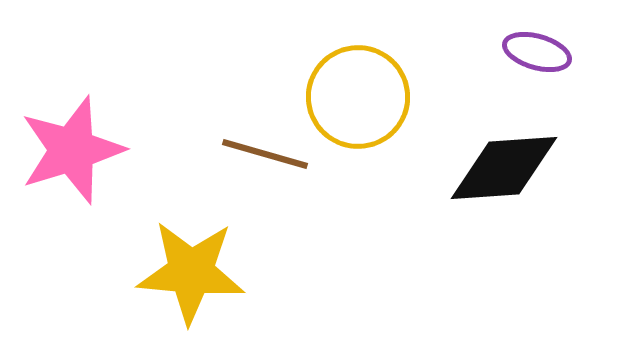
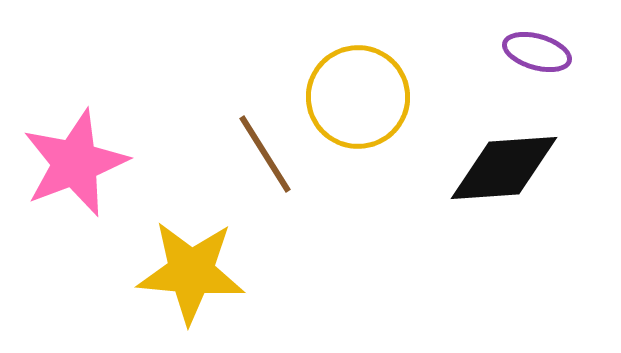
pink star: moved 3 px right, 13 px down; rotated 4 degrees counterclockwise
brown line: rotated 42 degrees clockwise
